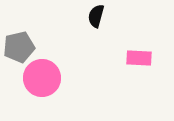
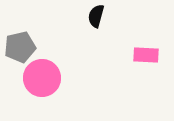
gray pentagon: moved 1 px right
pink rectangle: moved 7 px right, 3 px up
